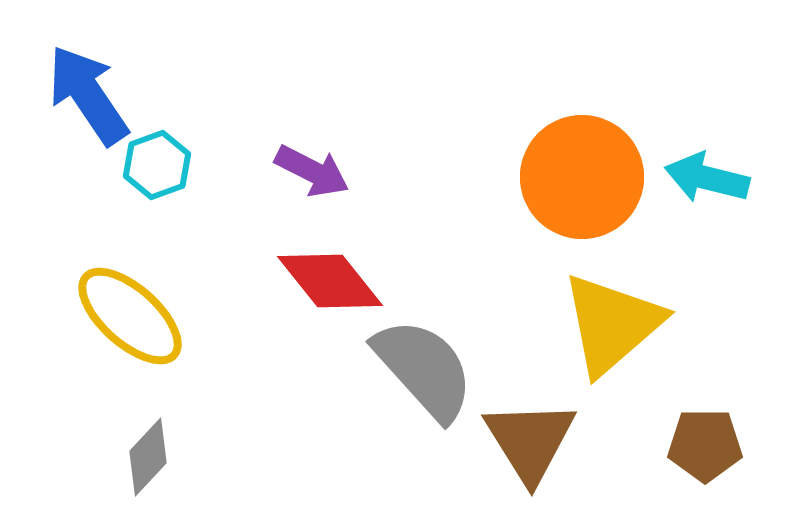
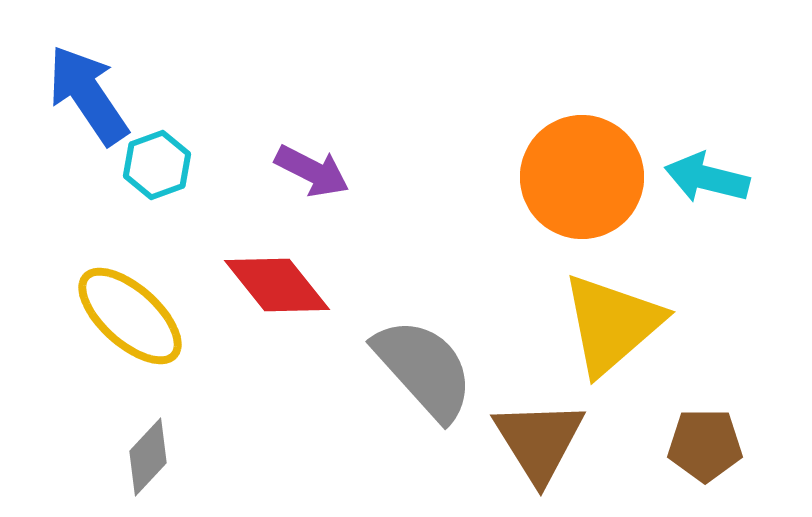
red diamond: moved 53 px left, 4 px down
brown triangle: moved 9 px right
